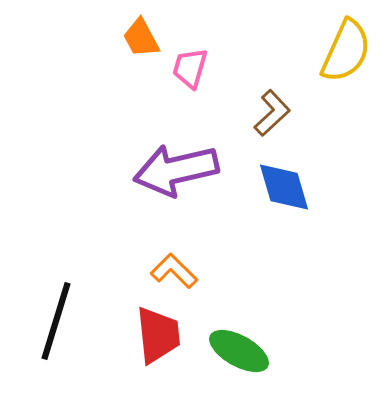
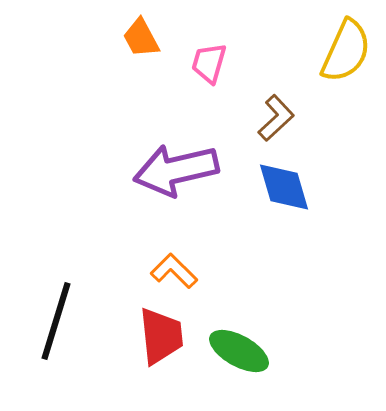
pink trapezoid: moved 19 px right, 5 px up
brown L-shape: moved 4 px right, 5 px down
red trapezoid: moved 3 px right, 1 px down
